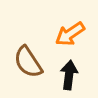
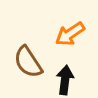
black arrow: moved 4 px left, 5 px down
